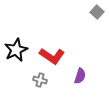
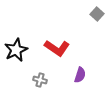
gray square: moved 2 px down
red L-shape: moved 5 px right, 8 px up
purple semicircle: moved 1 px up
